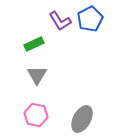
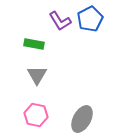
green rectangle: rotated 36 degrees clockwise
